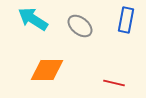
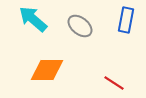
cyan arrow: rotated 8 degrees clockwise
red line: rotated 20 degrees clockwise
